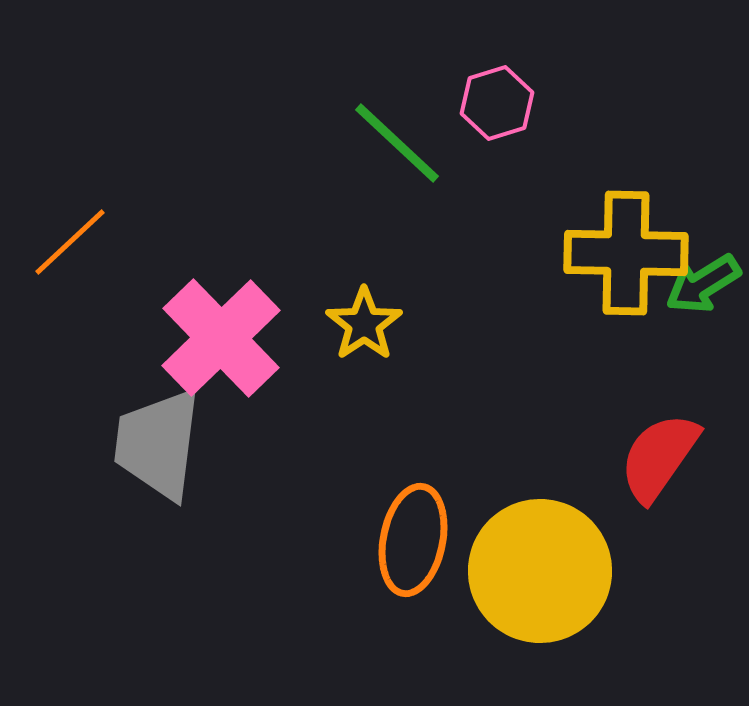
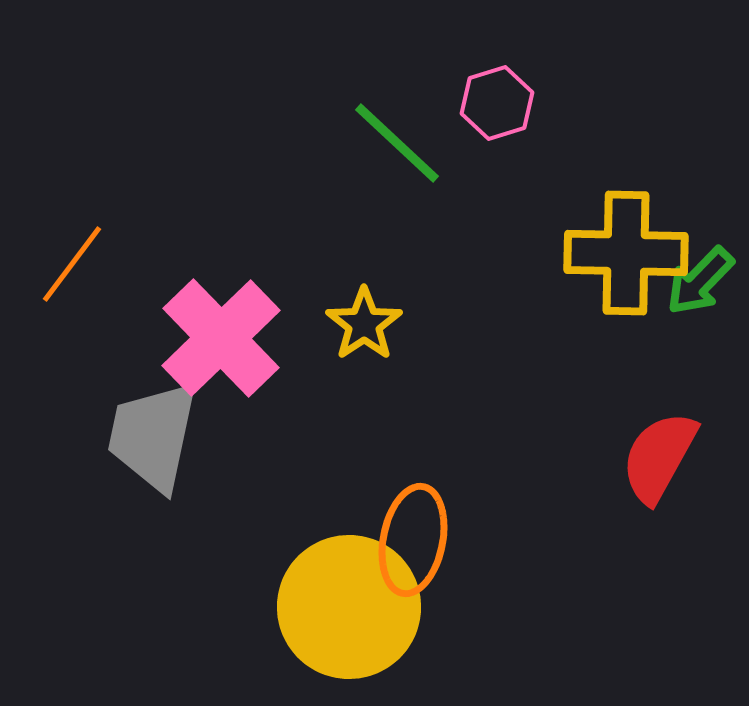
orange line: moved 2 px right, 22 px down; rotated 10 degrees counterclockwise
green arrow: moved 3 px left, 3 px up; rotated 14 degrees counterclockwise
gray trapezoid: moved 5 px left, 8 px up; rotated 5 degrees clockwise
red semicircle: rotated 6 degrees counterclockwise
yellow circle: moved 191 px left, 36 px down
